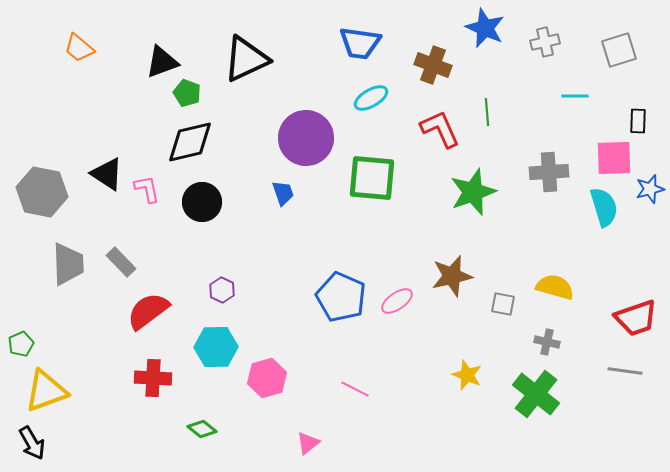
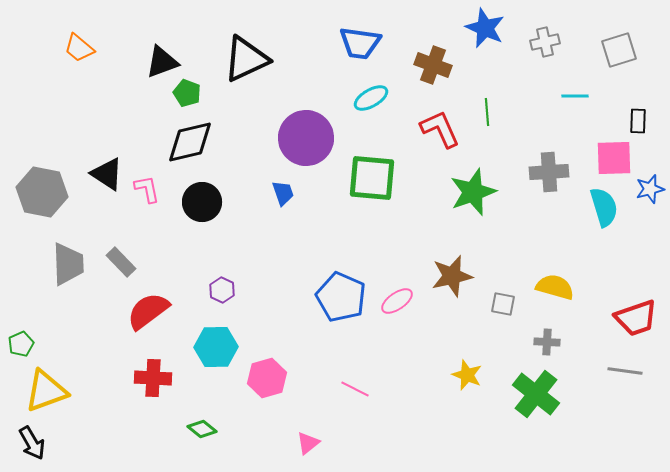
gray cross at (547, 342): rotated 10 degrees counterclockwise
